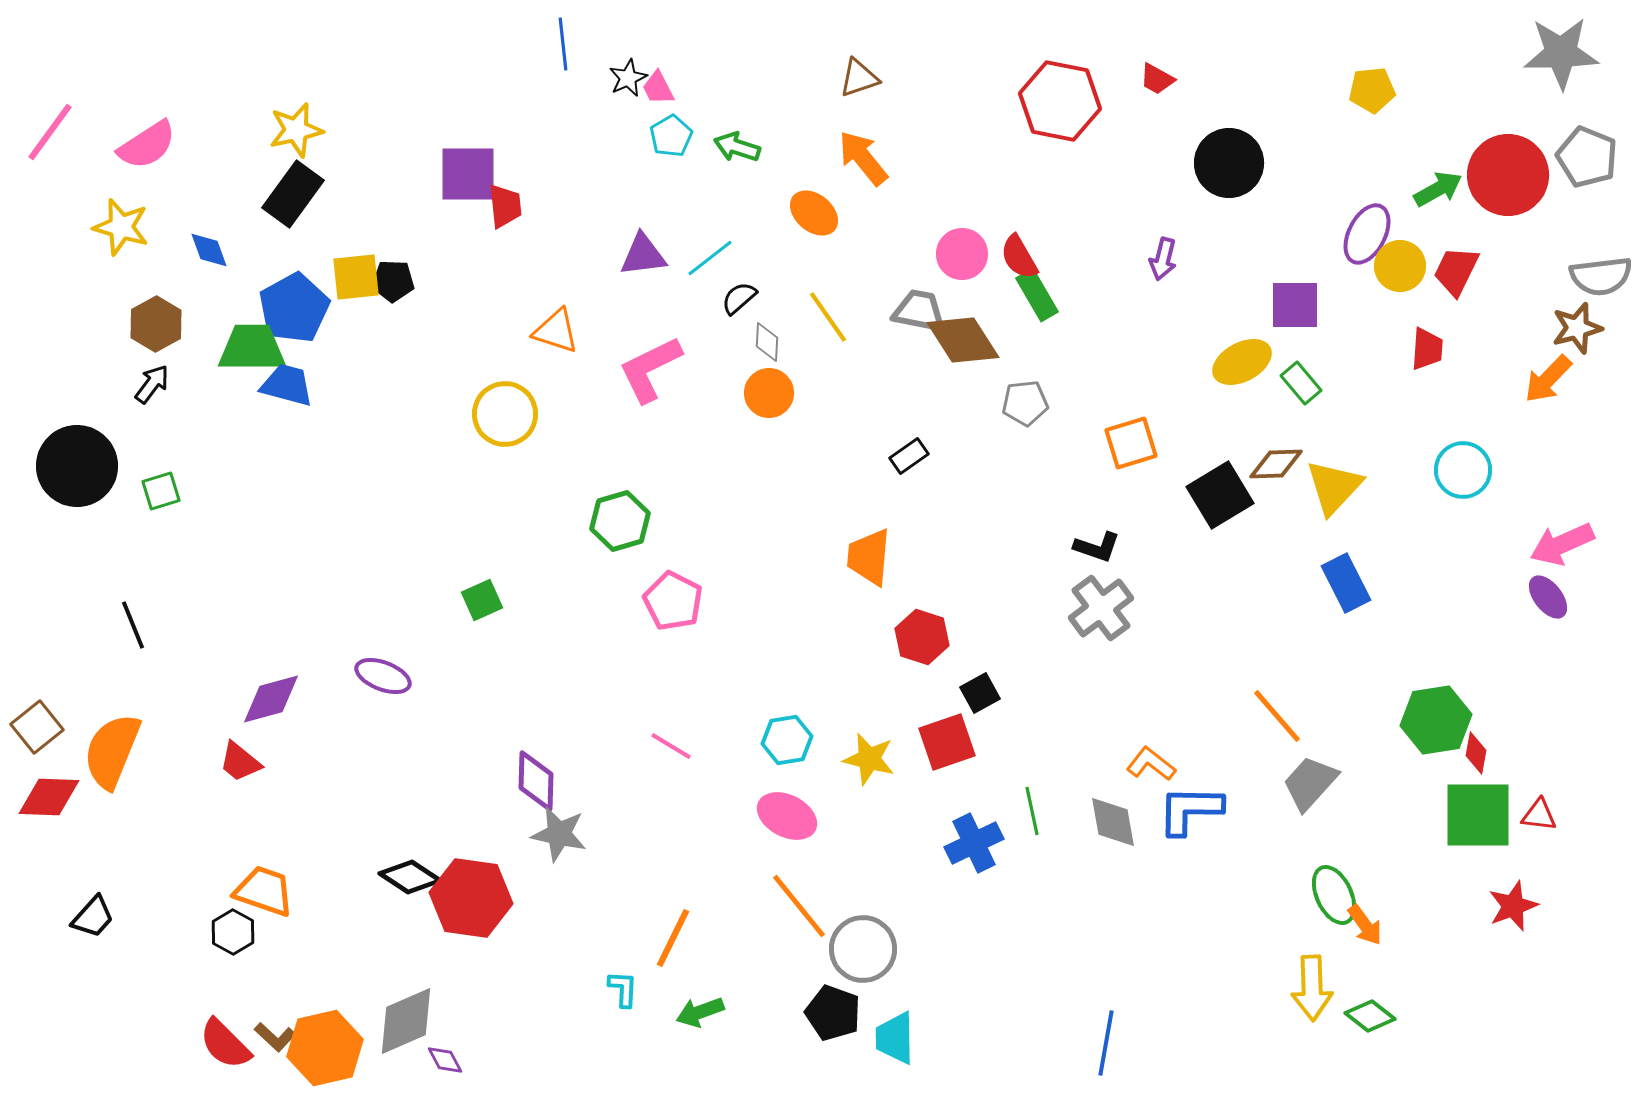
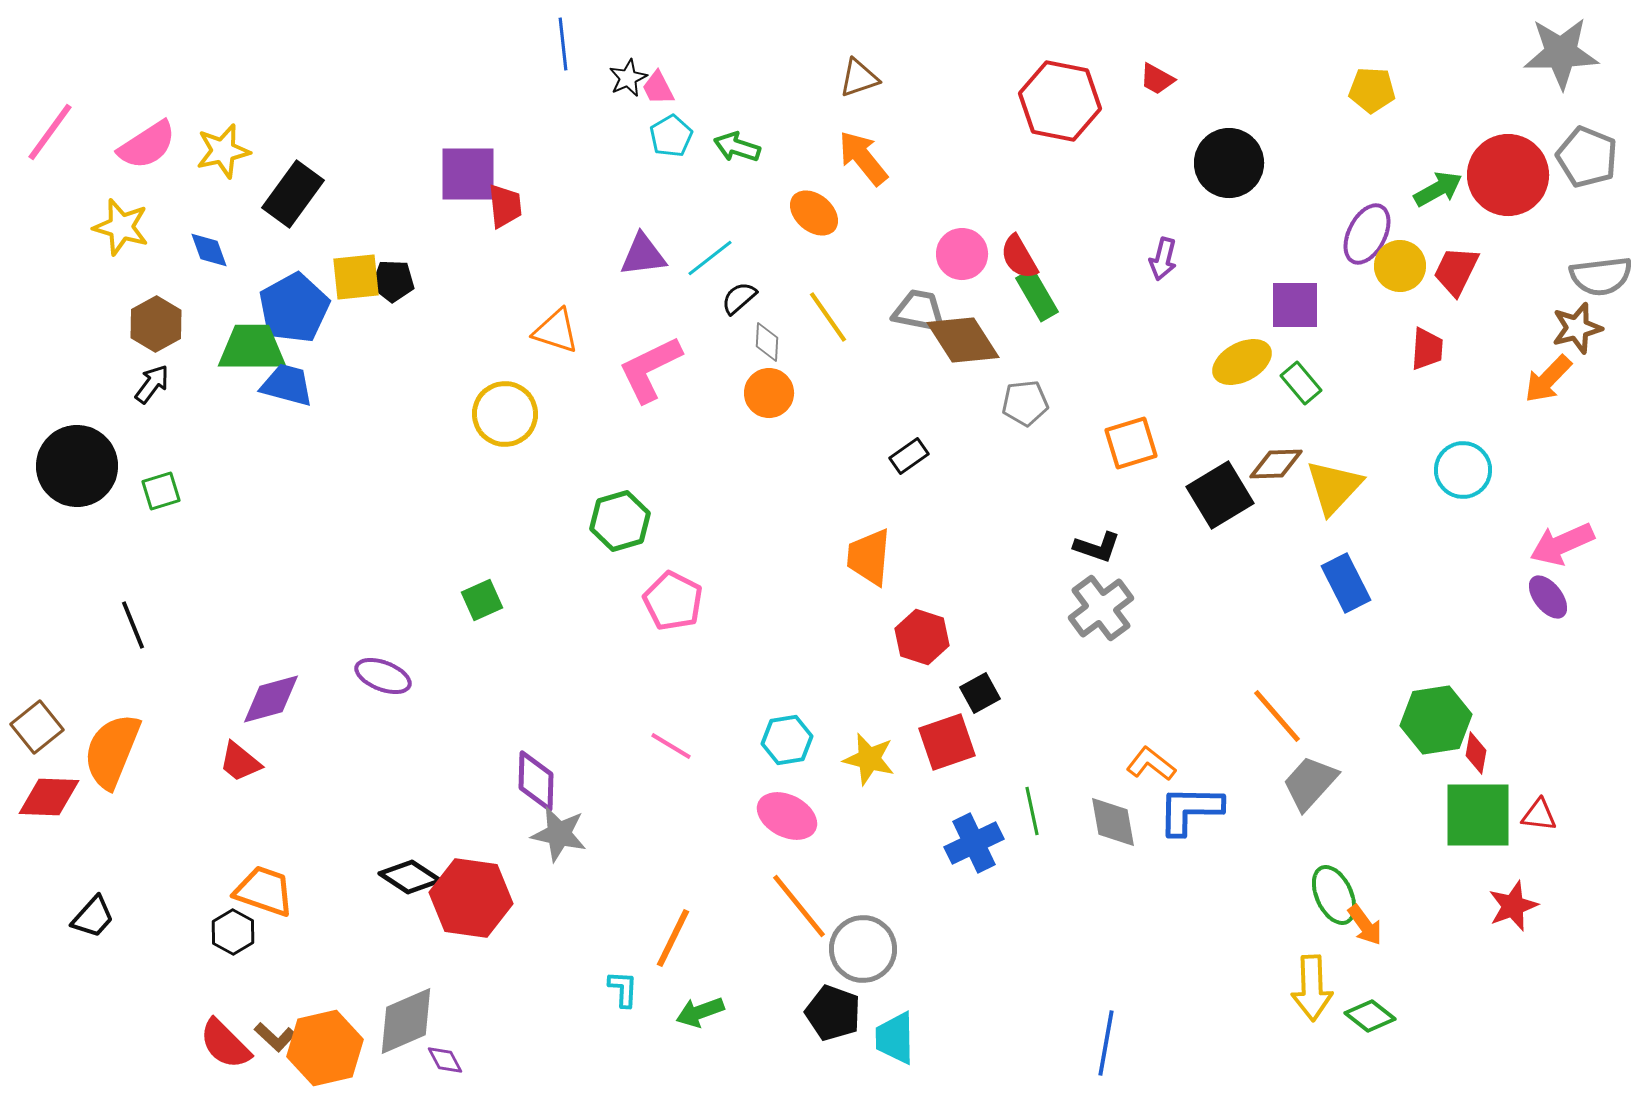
yellow pentagon at (1372, 90): rotated 9 degrees clockwise
yellow star at (296, 130): moved 73 px left, 21 px down
